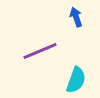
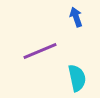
cyan semicircle: moved 1 px right, 2 px up; rotated 32 degrees counterclockwise
